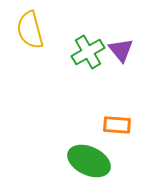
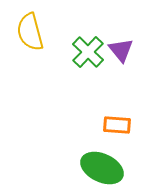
yellow semicircle: moved 2 px down
green cross: rotated 16 degrees counterclockwise
green ellipse: moved 13 px right, 7 px down
